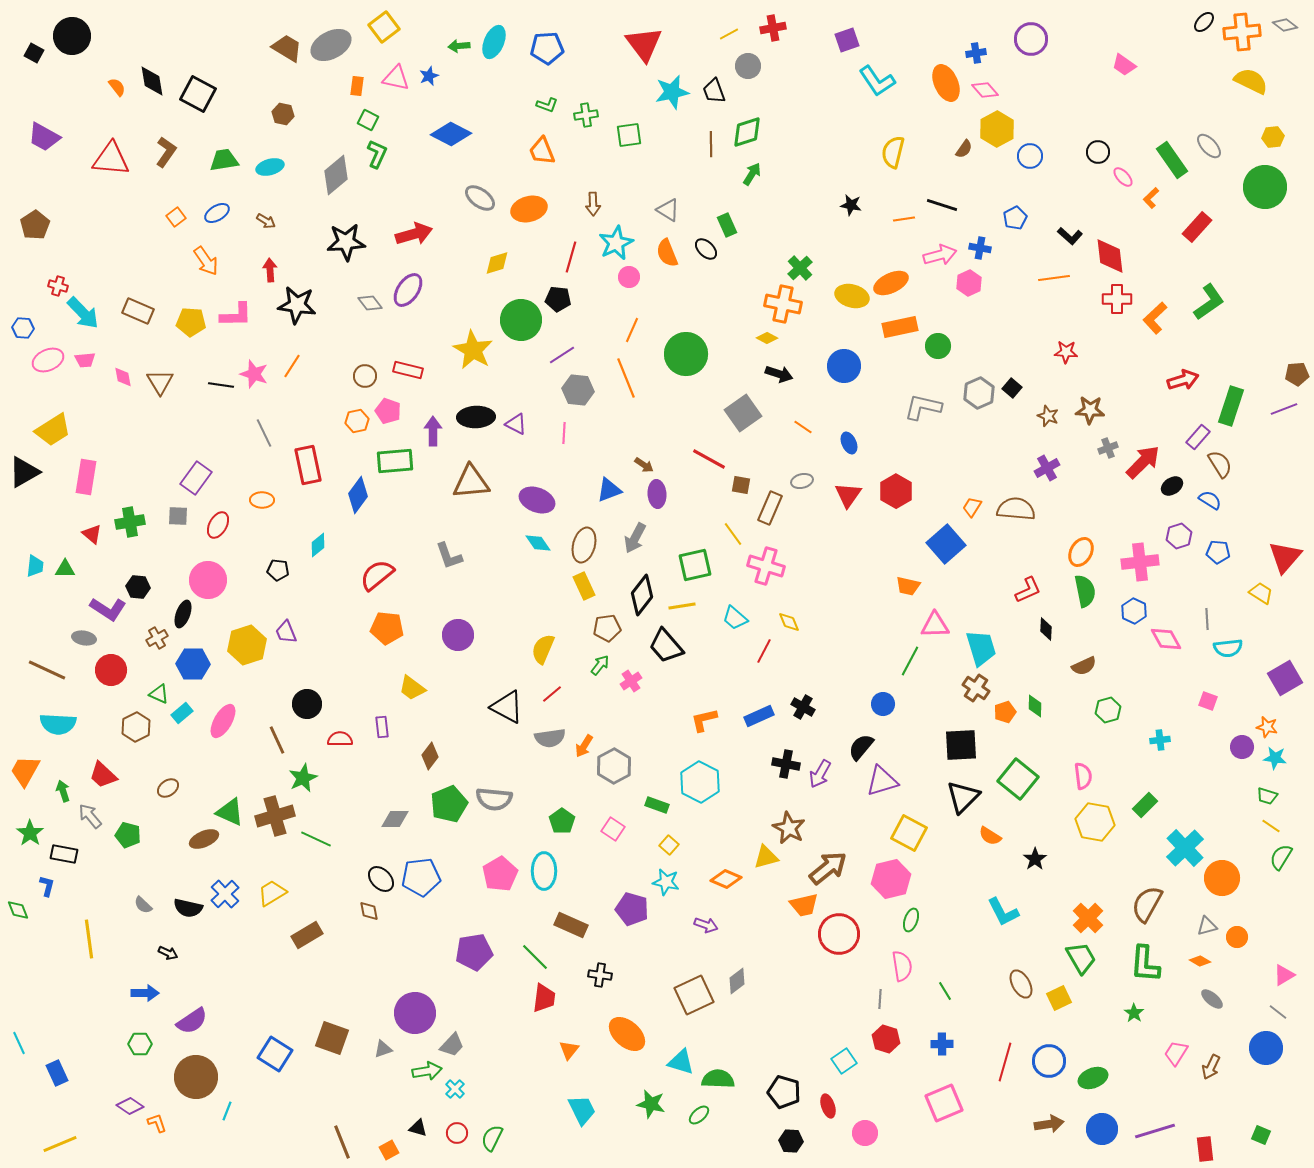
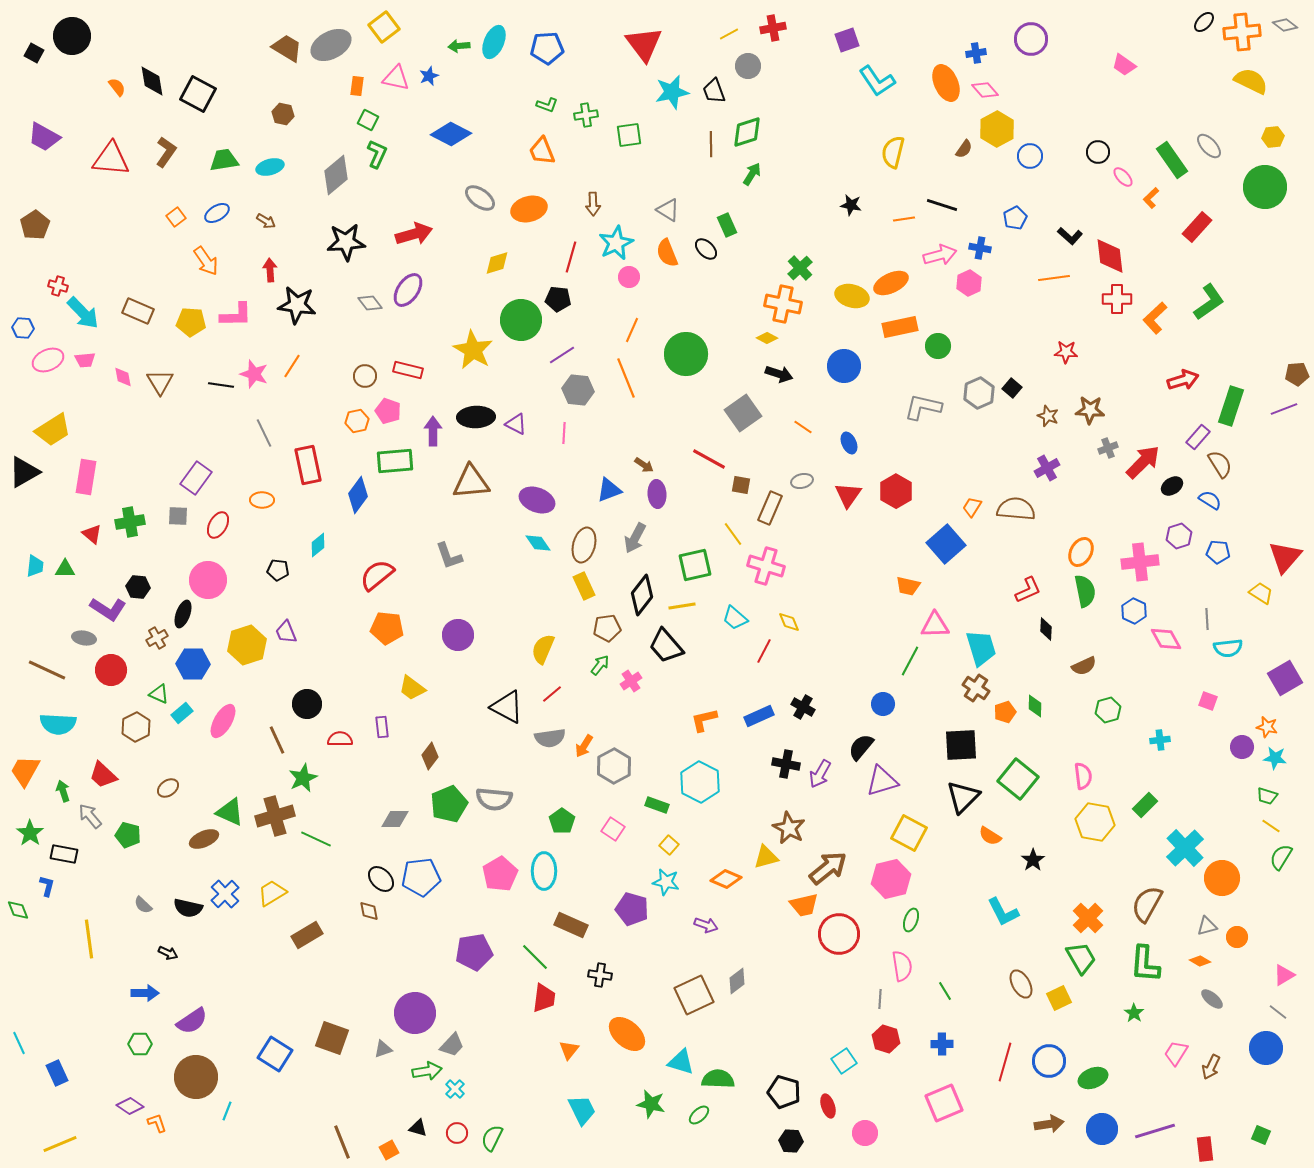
black star at (1035, 859): moved 2 px left, 1 px down
